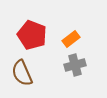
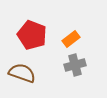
brown semicircle: rotated 132 degrees clockwise
